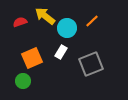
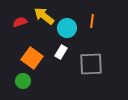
yellow arrow: moved 1 px left
orange line: rotated 40 degrees counterclockwise
orange square: rotated 30 degrees counterclockwise
gray square: rotated 20 degrees clockwise
